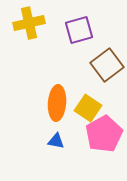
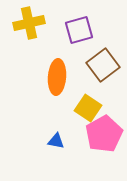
brown square: moved 4 px left
orange ellipse: moved 26 px up
